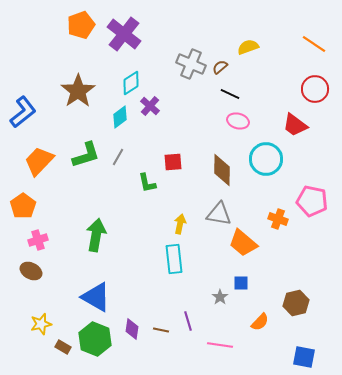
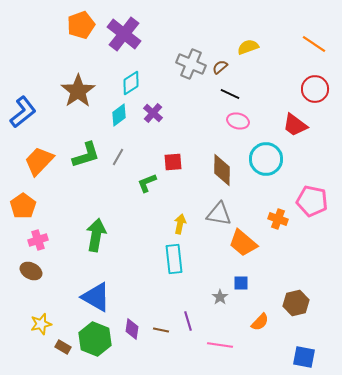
purple cross at (150, 106): moved 3 px right, 7 px down
cyan diamond at (120, 117): moved 1 px left, 2 px up
green L-shape at (147, 183): rotated 80 degrees clockwise
